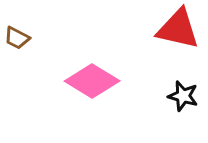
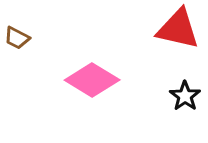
pink diamond: moved 1 px up
black star: moved 2 px right; rotated 20 degrees clockwise
